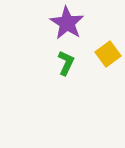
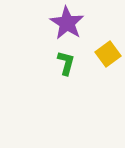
green L-shape: rotated 10 degrees counterclockwise
